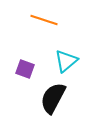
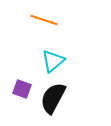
cyan triangle: moved 13 px left
purple square: moved 3 px left, 20 px down
